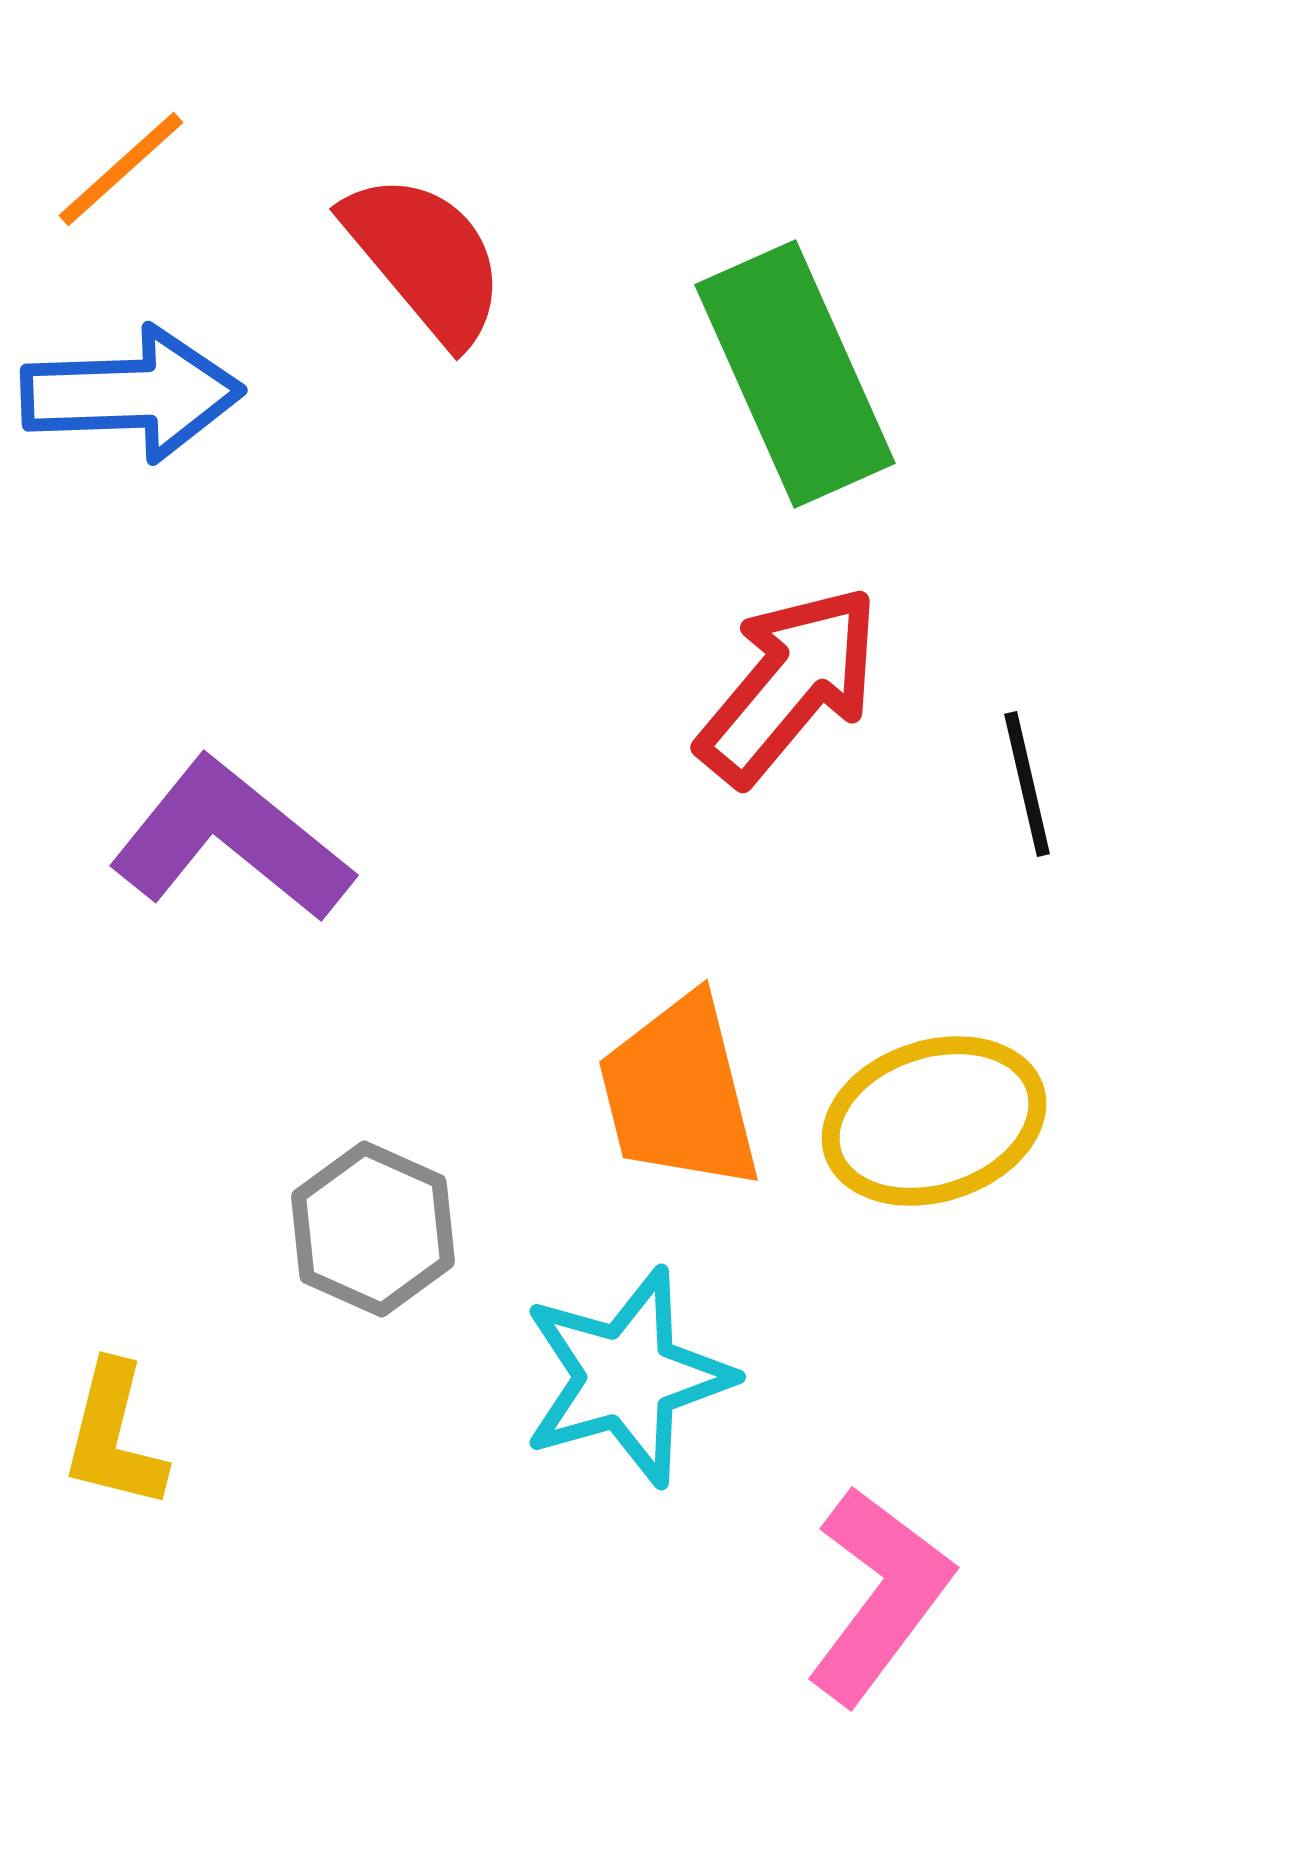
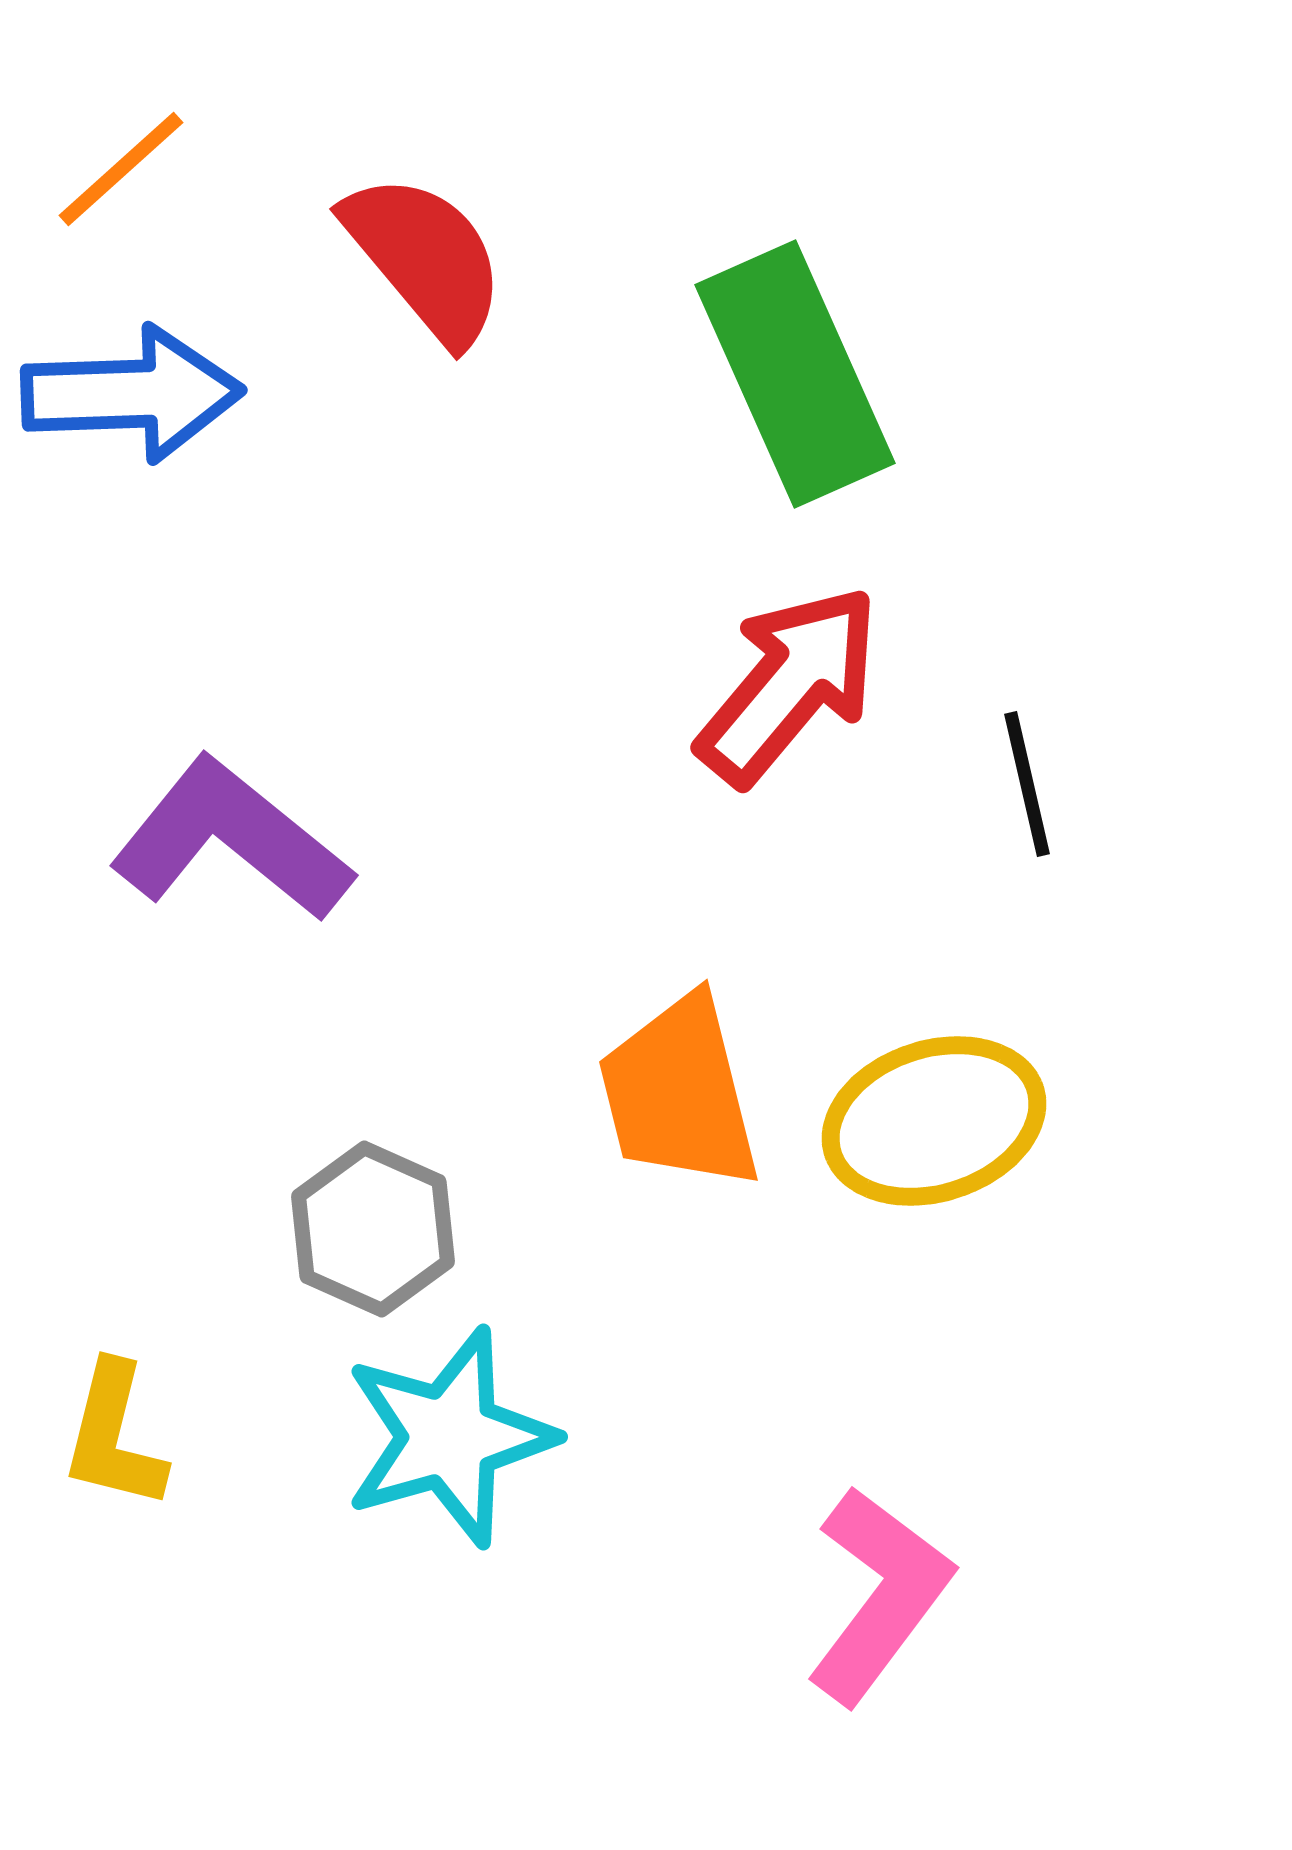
cyan star: moved 178 px left, 60 px down
